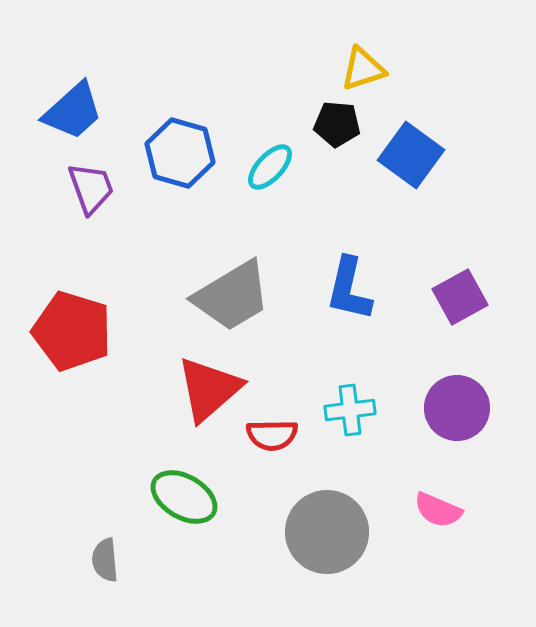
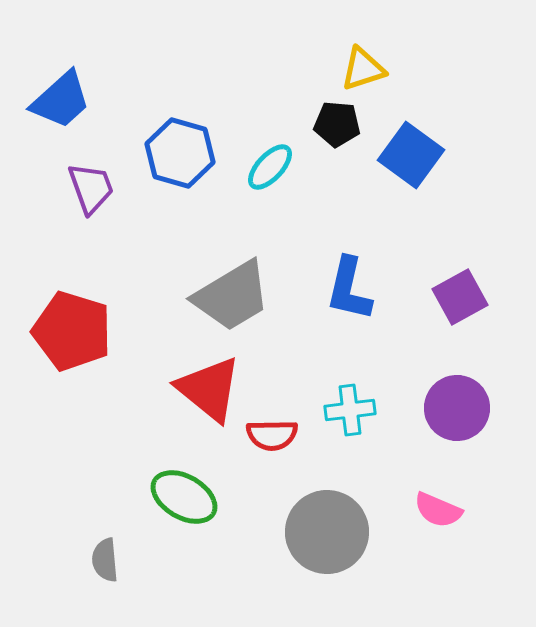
blue trapezoid: moved 12 px left, 11 px up
red triangle: rotated 40 degrees counterclockwise
